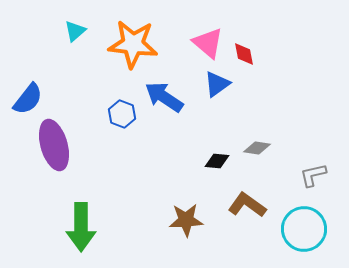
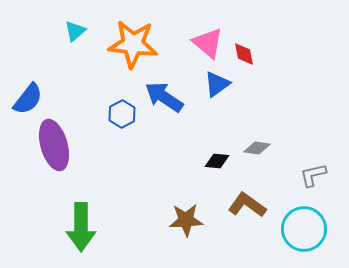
blue hexagon: rotated 12 degrees clockwise
